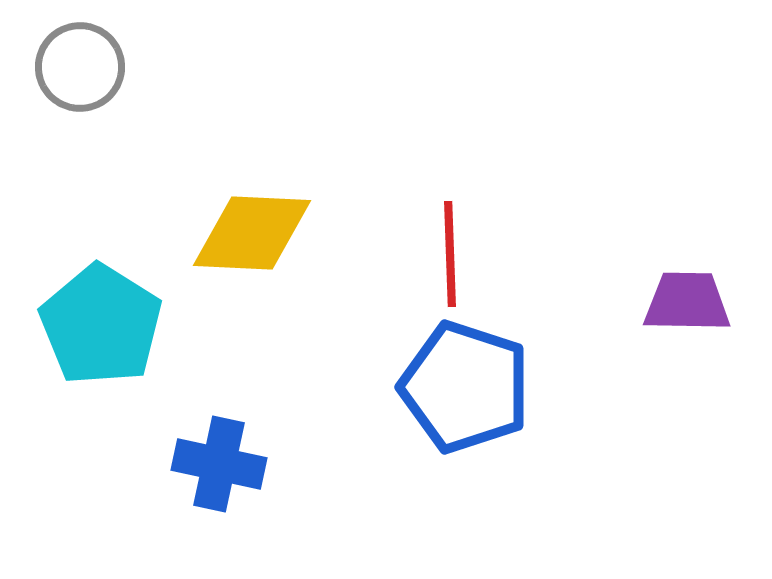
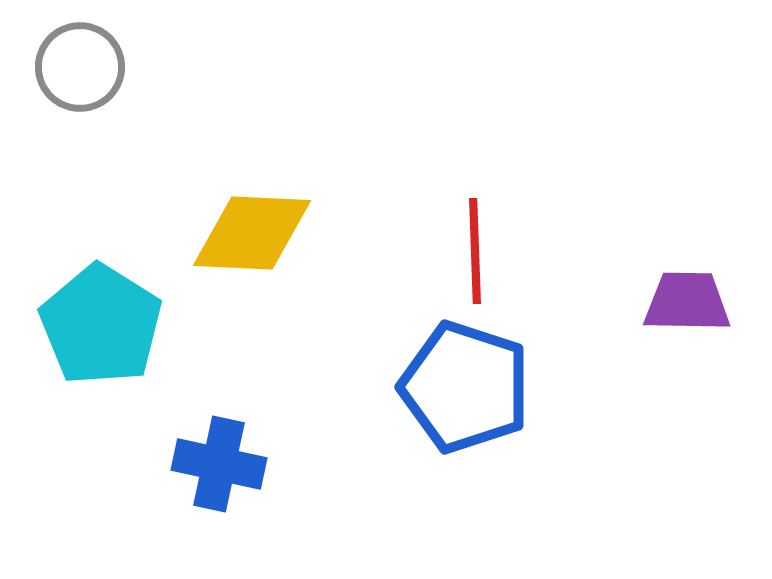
red line: moved 25 px right, 3 px up
